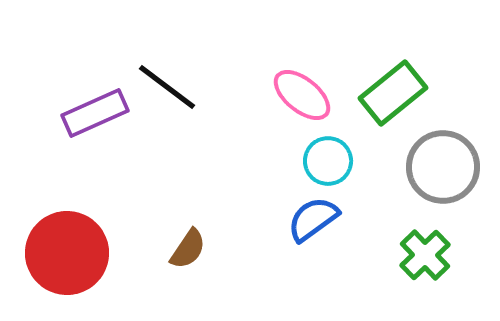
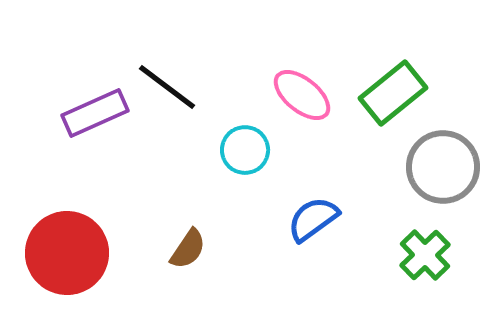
cyan circle: moved 83 px left, 11 px up
